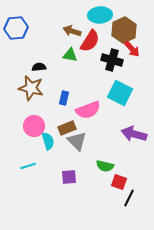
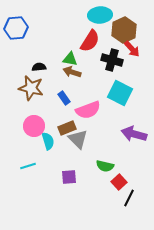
brown arrow: moved 41 px down
green triangle: moved 4 px down
blue rectangle: rotated 48 degrees counterclockwise
gray triangle: moved 1 px right, 2 px up
red square: rotated 28 degrees clockwise
